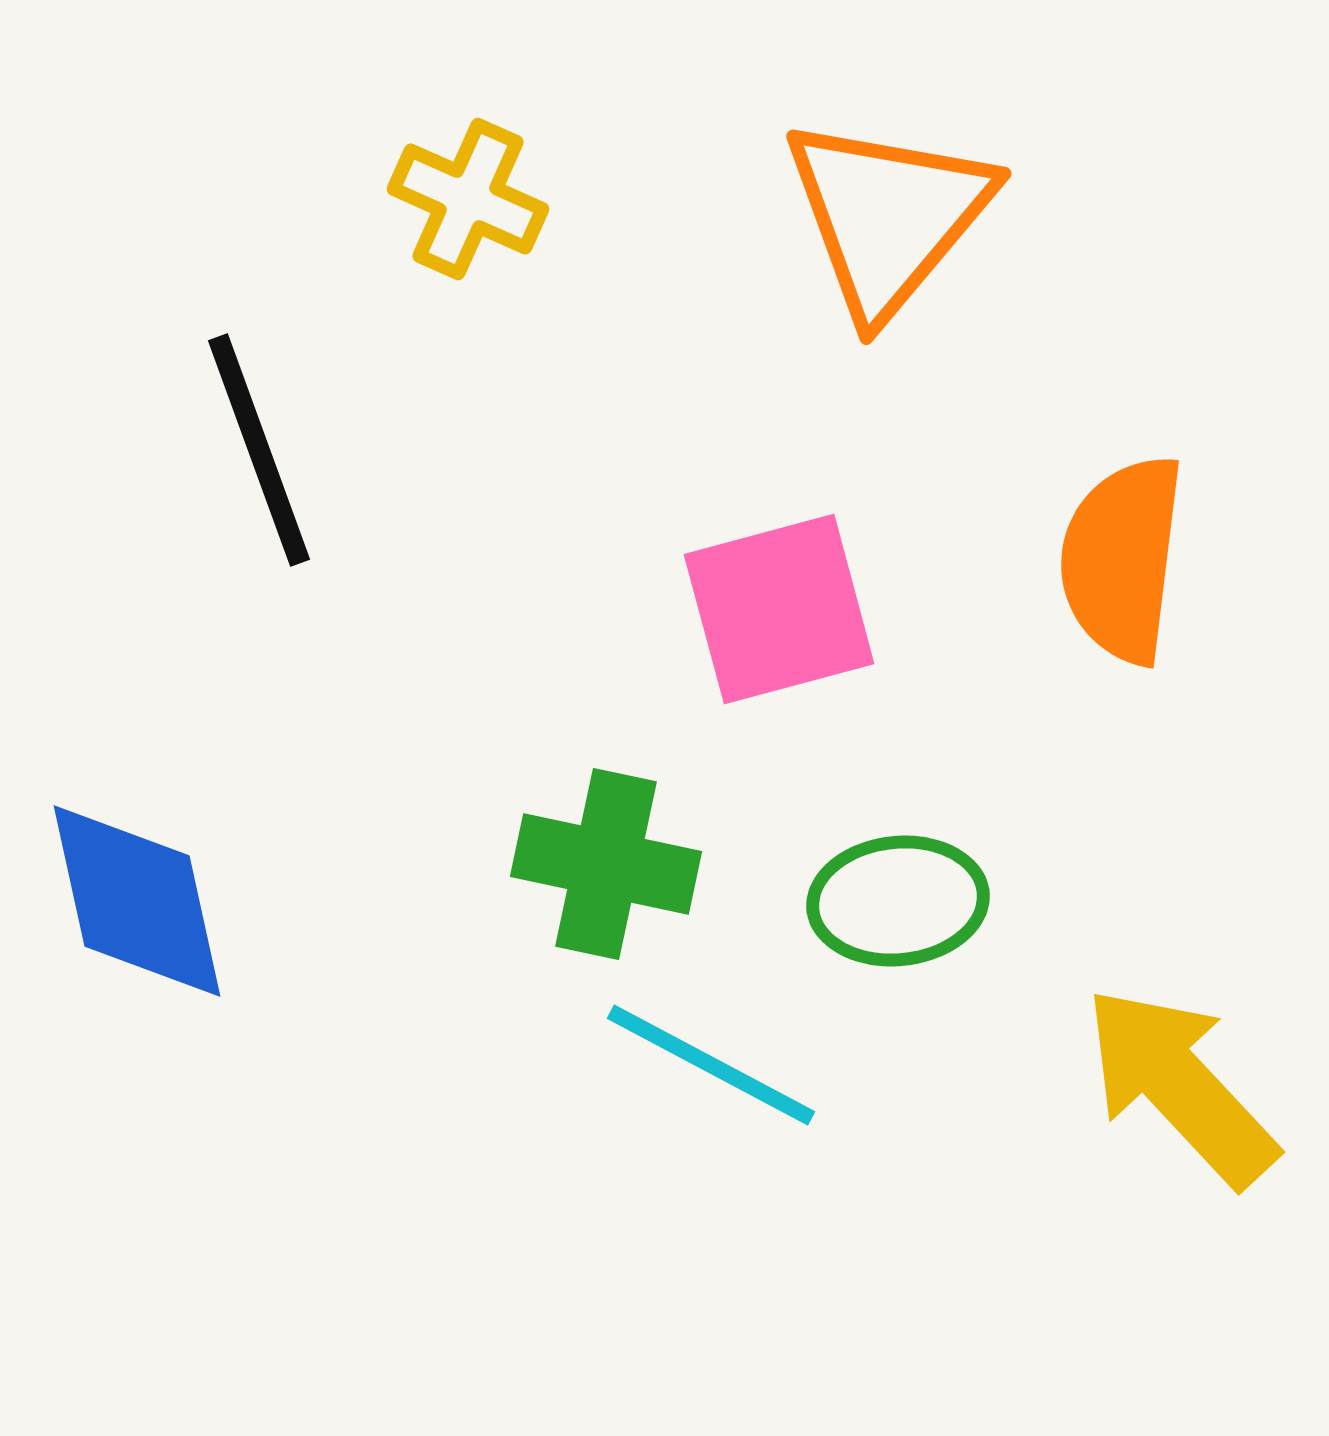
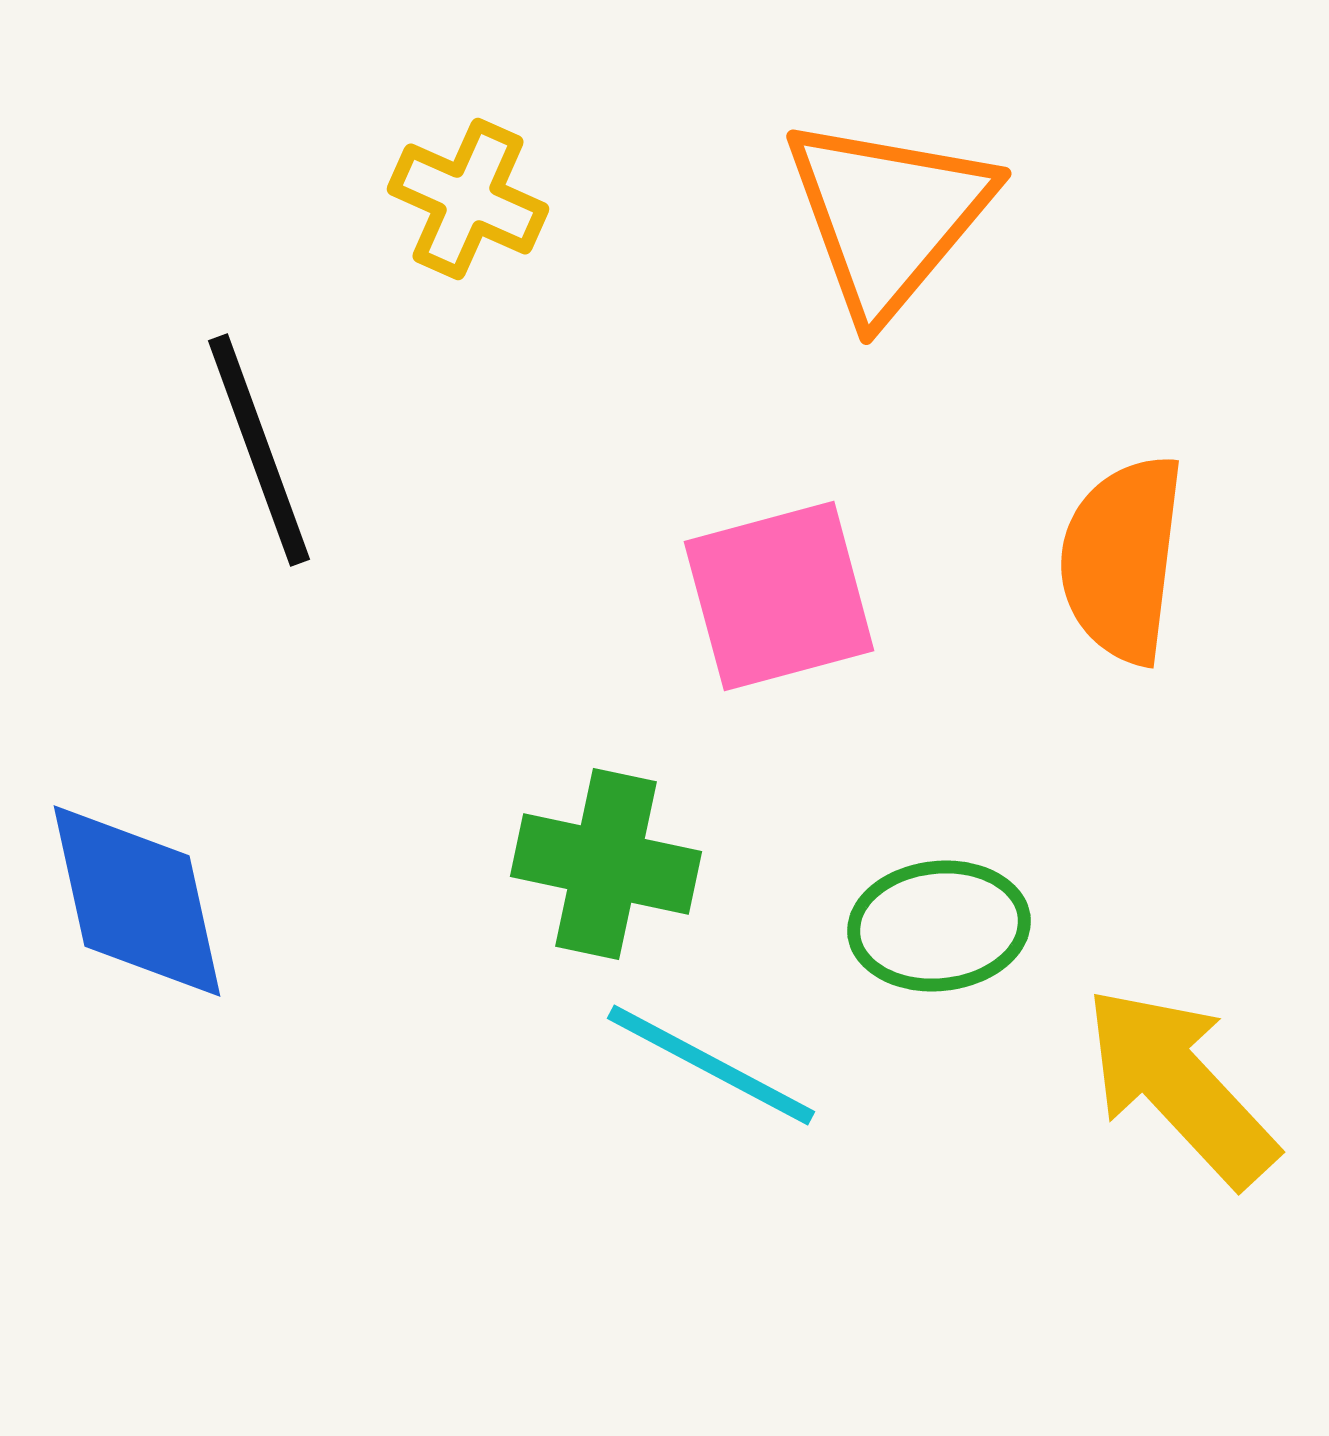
pink square: moved 13 px up
green ellipse: moved 41 px right, 25 px down
